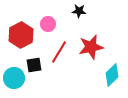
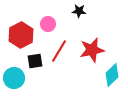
red star: moved 1 px right, 3 px down
red line: moved 1 px up
black square: moved 1 px right, 4 px up
